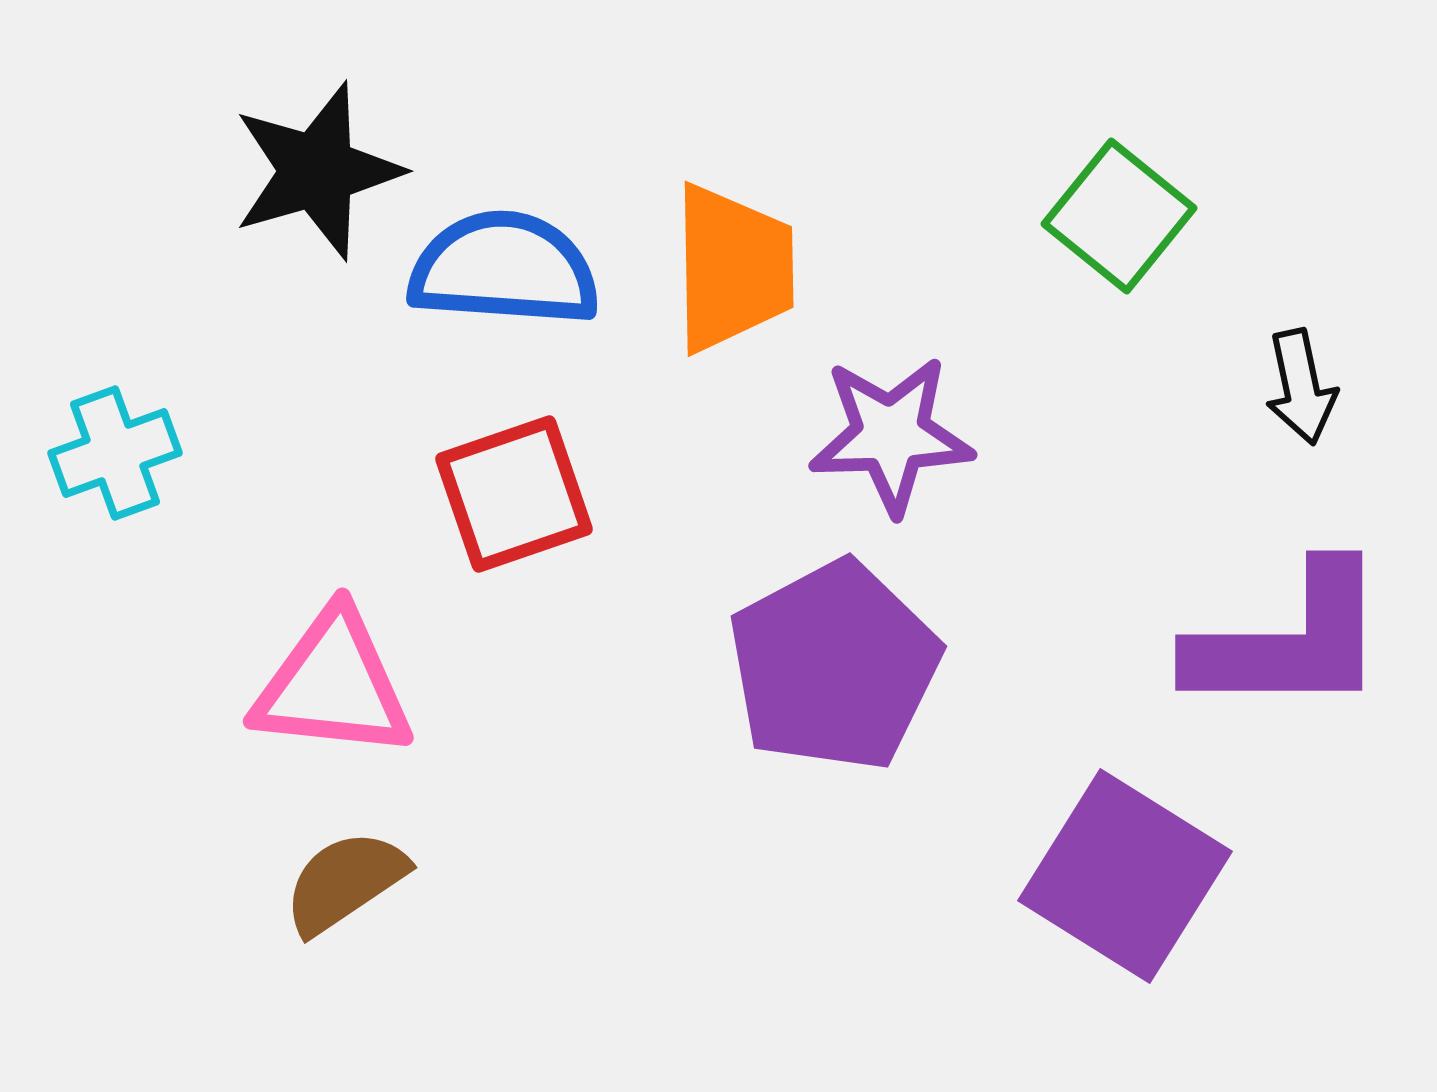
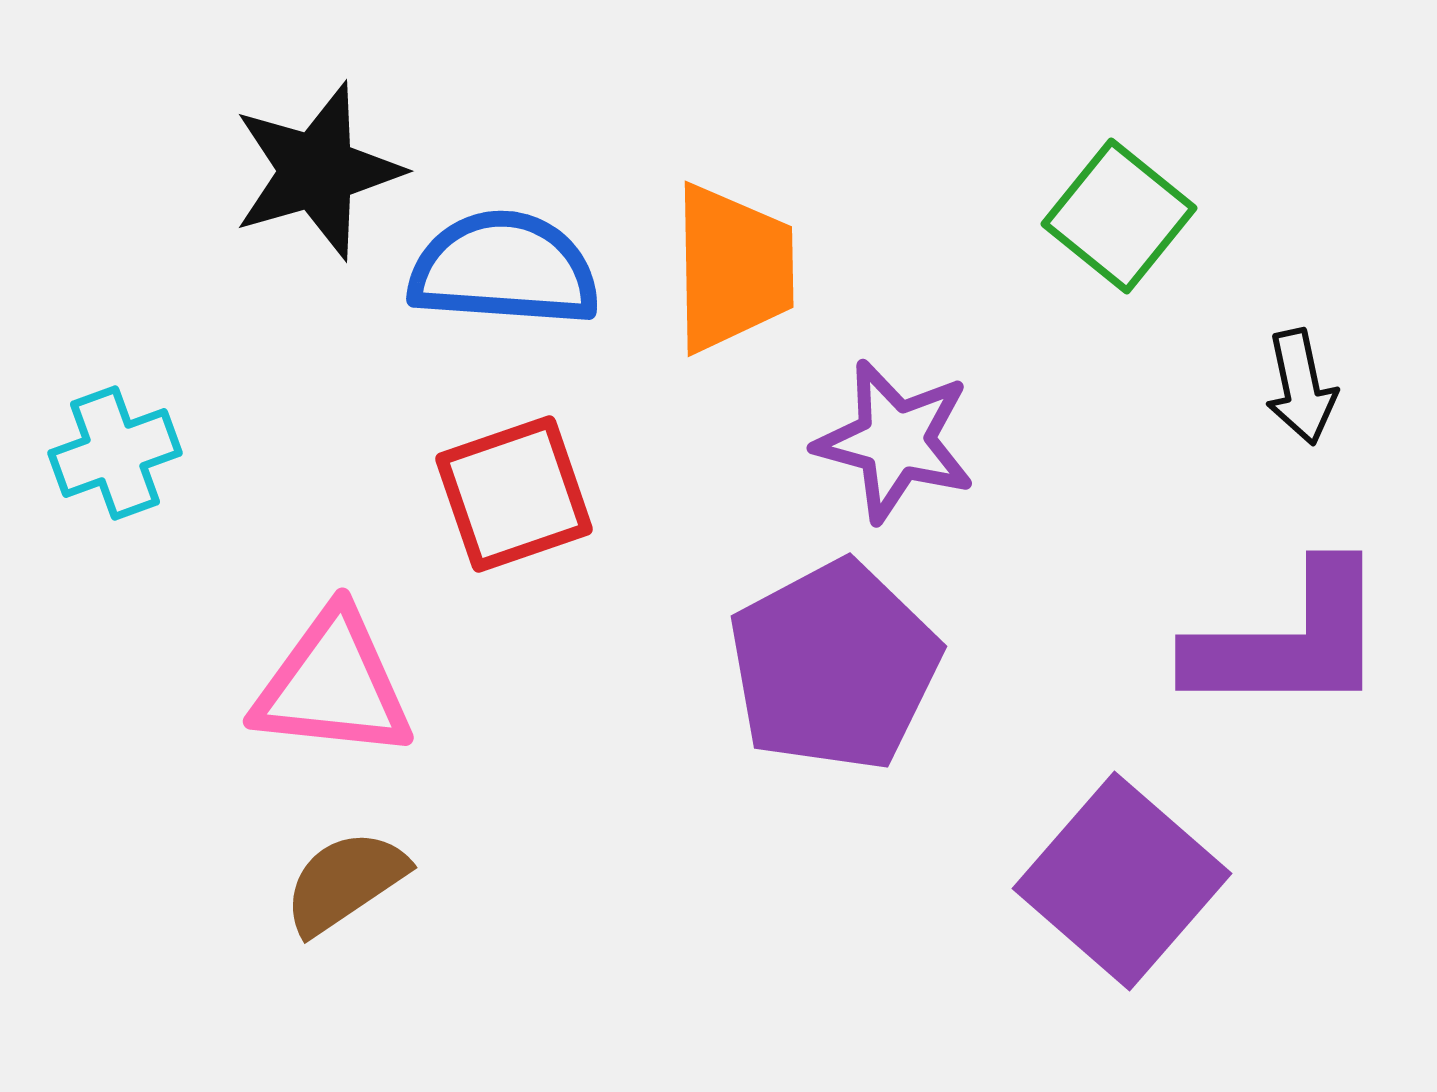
purple star: moved 4 px right, 6 px down; rotated 17 degrees clockwise
purple square: moved 3 px left, 5 px down; rotated 9 degrees clockwise
